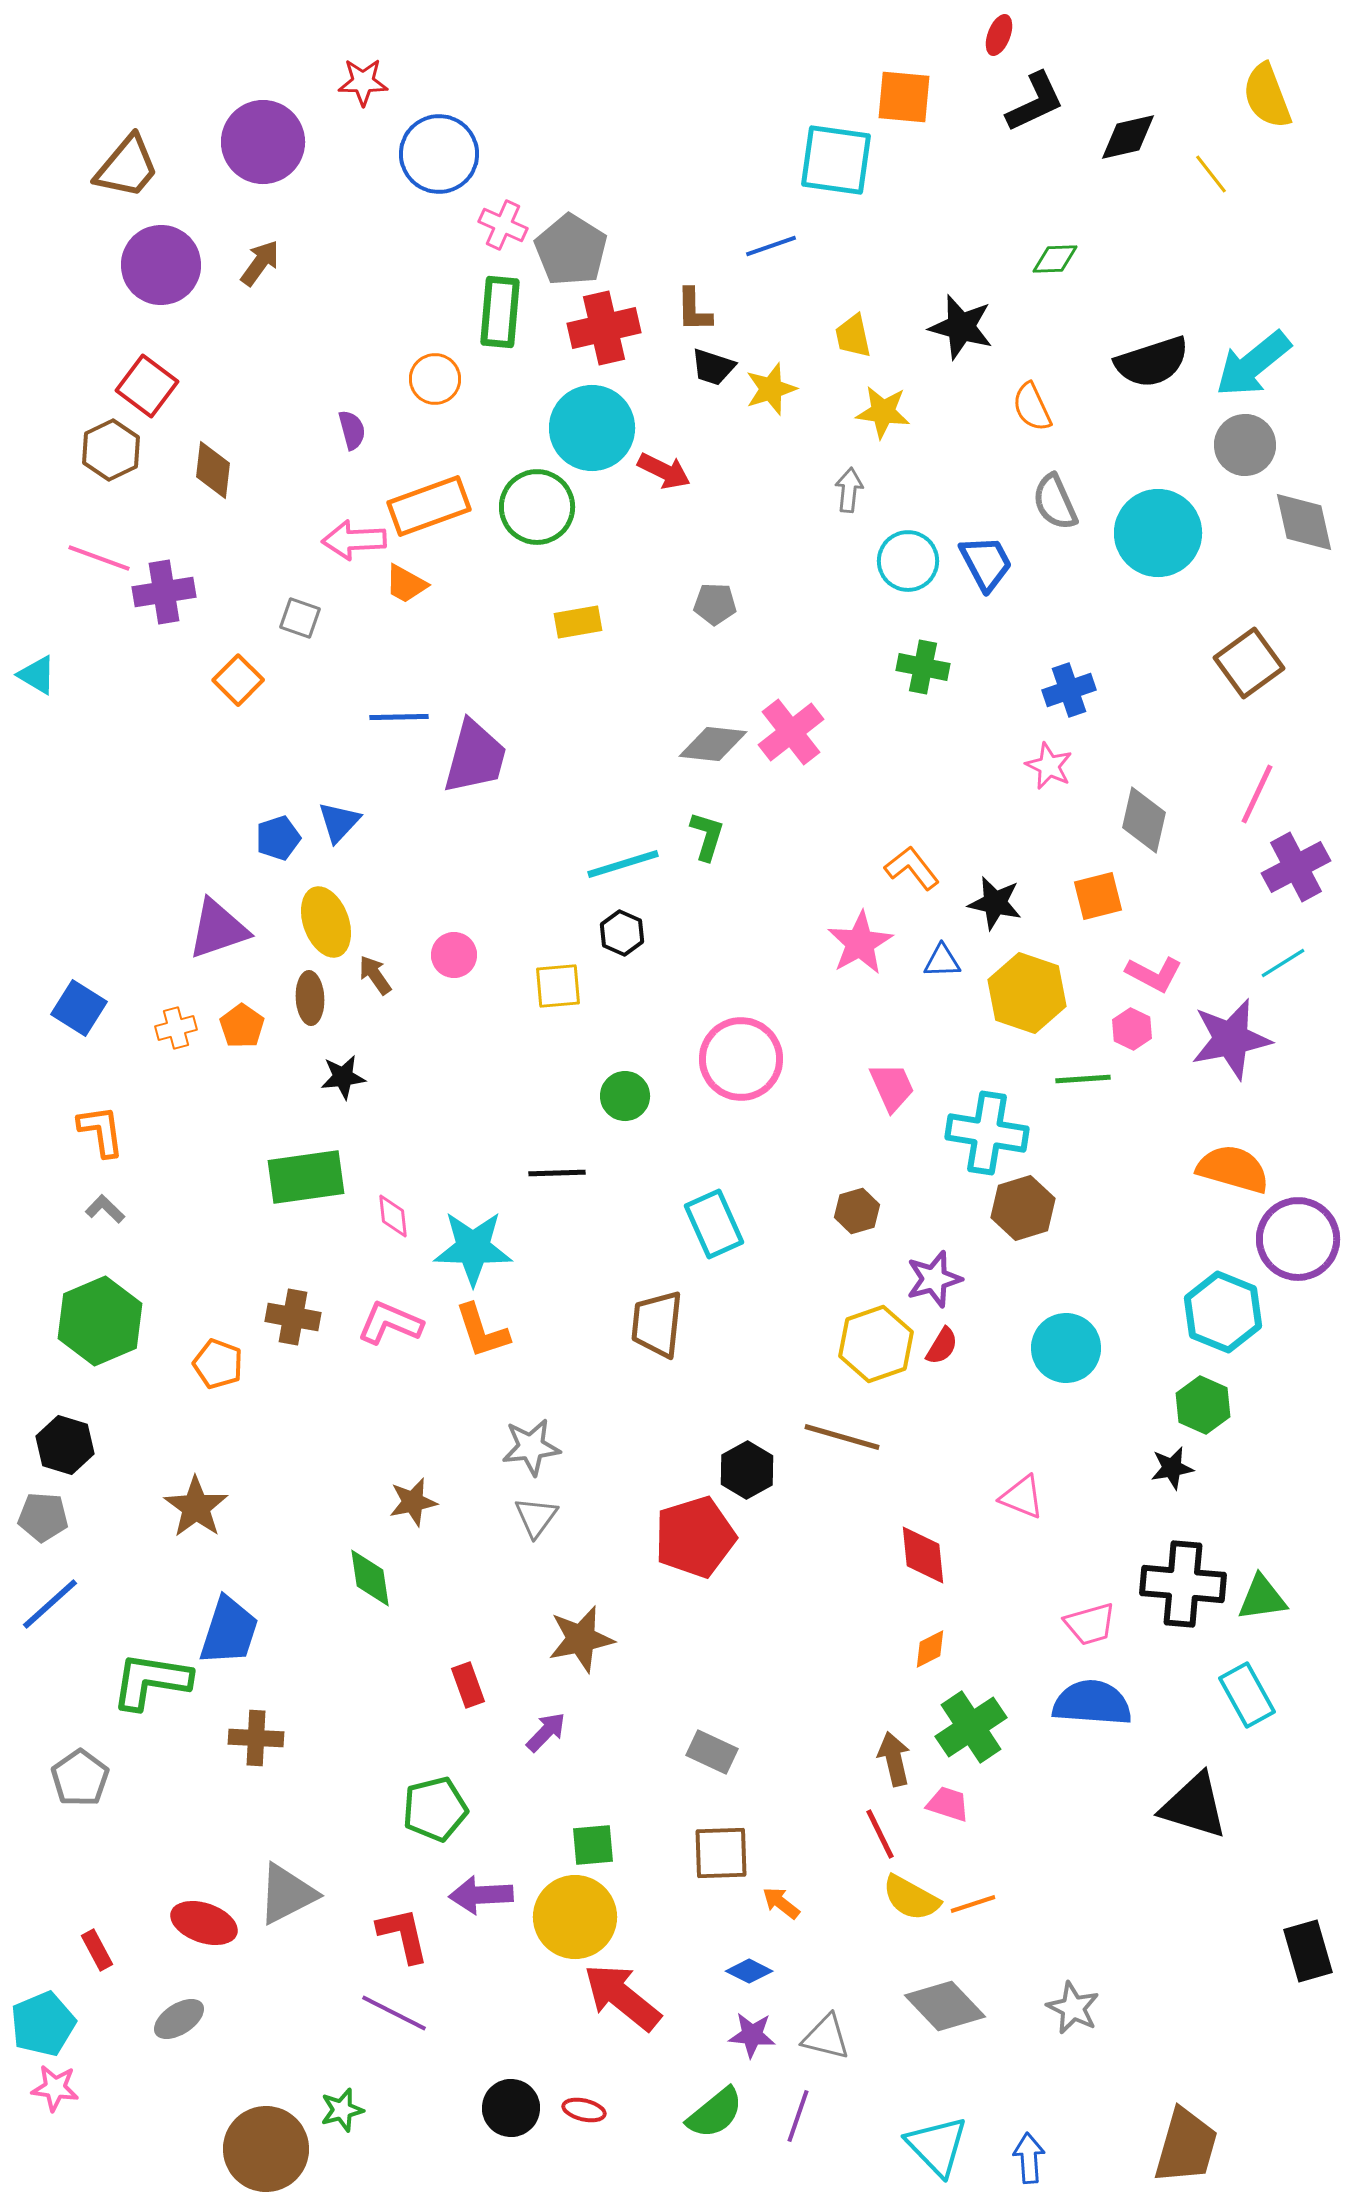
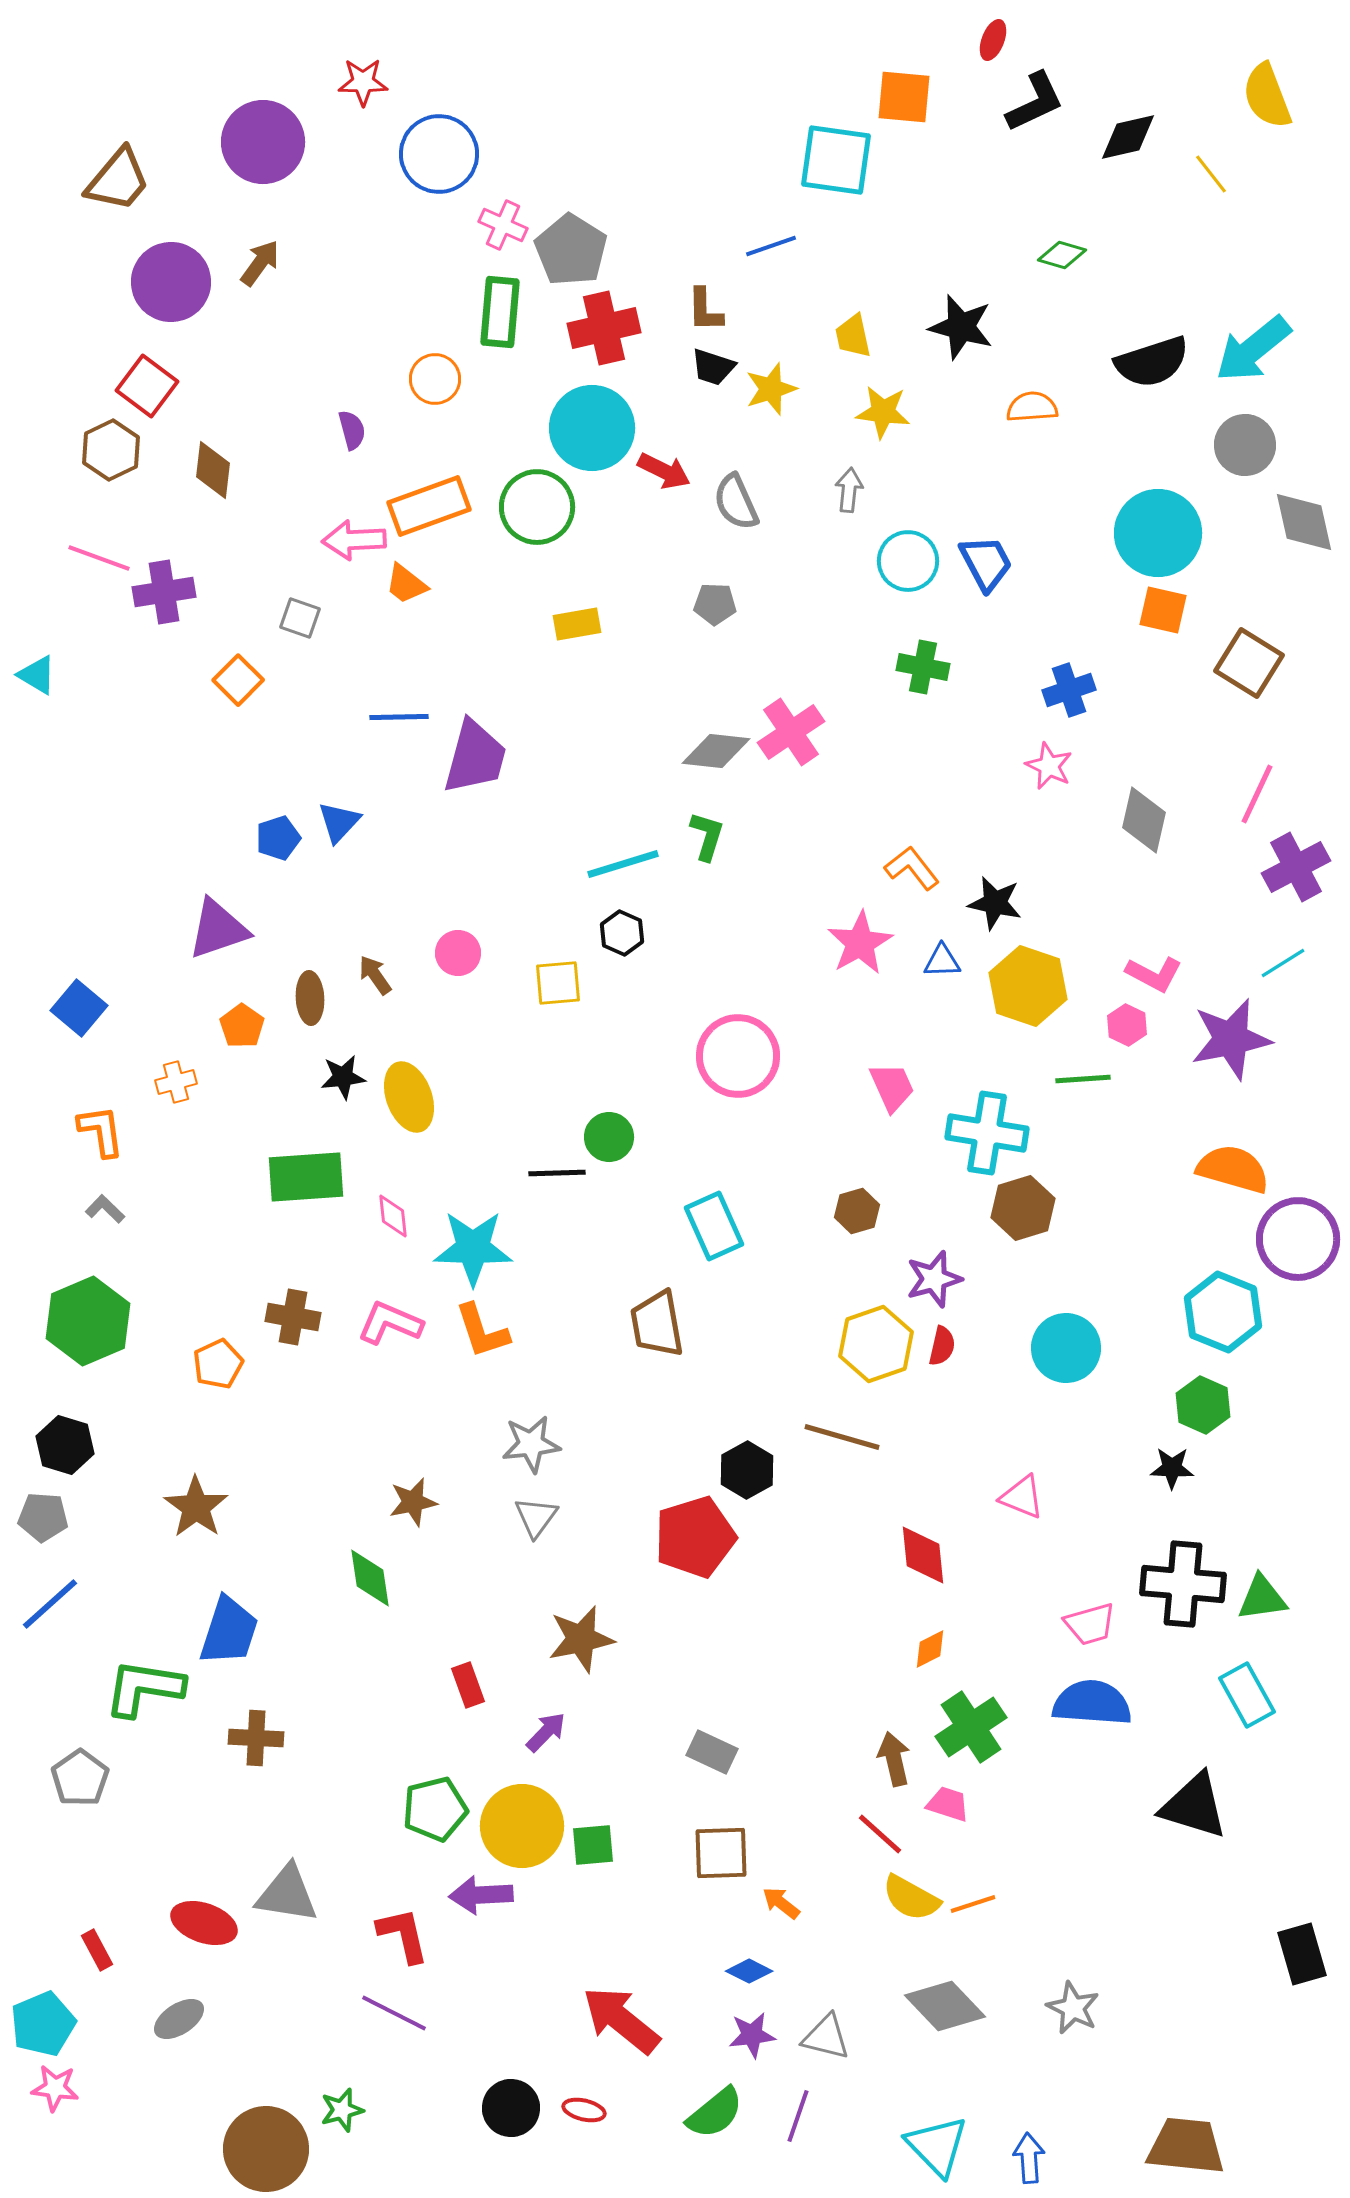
red ellipse at (999, 35): moved 6 px left, 5 px down
brown trapezoid at (127, 167): moved 9 px left, 13 px down
green diamond at (1055, 259): moved 7 px right, 4 px up; rotated 18 degrees clockwise
purple circle at (161, 265): moved 10 px right, 17 px down
brown L-shape at (694, 310): moved 11 px right
cyan arrow at (1253, 364): moved 15 px up
orange semicircle at (1032, 407): rotated 111 degrees clockwise
gray semicircle at (1055, 502): moved 319 px left
orange trapezoid at (406, 584): rotated 9 degrees clockwise
yellow rectangle at (578, 622): moved 1 px left, 2 px down
brown square at (1249, 663): rotated 22 degrees counterclockwise
pink cross at (791, 732): rotated 4 degrees clockwise
gray diamond at (713, 744): moved 3 px right, 7 px down
orange square at (1098, 896): moved 65 px right, 286 px up; rotated 27 degrees clockwise
yellow ellipse at (326, 922): moved 83 px right, 175 px down
pink circle at (454, 955): moved 4 px right, 2 px up
yellow square at (558, 986): moved 3 px up
yellow hexagon at (1027, 993): moved 1 px right, 7 px up
blue square at (79, 1008): rotated 8 degrees clockwise
orange cross at (176, 1028): moved 54 px down
pink hexagon at (1132, 1029): moved 5 px left, 4 px up
pink circle at (741, 1059): moved 3 px left, 3 px up
green circle at (625, 1096): moved 16 px left, 41 px down
green rectangle at (306, 1177): rotated 4 degrees clockwise
cyan rectangle at (714, 1224): moved 2 px down
green hexagon at (100, 1321): moved 12 px left
brown trapezoid at (657, 1324): rotated 16 degrees counterclockwise
red semicircle at (942, 1346): rotated 18 degrees counterclockwise
orange pentagon at (218, 1364): rotated 27 degrees clockwise
gray star at (531, 1447): moved 3 px up
black star at (1172, 1468): rotated 12 degrees clockwise
green L-shape at (151, 1681): moved 7 px left, 7 px down
red line at (880, 1834): rotated 22 degrees counterclockwise
gray triangle at (287, 1894): rotated 36 degrees clockwise
yellow circle at (575, 1917): moved 53 px left, 91 px up
black rectangle at (1308, 1951): moved 6 px left, 3 px down
red arrow at (622, 1997): moved 1 px left, 23 px down
purple star at (752, 2035): rotated 12 degrees counterclockwise
brown trapezoid at (1186, 2146): rotated 100 degrees counterclockwise
